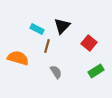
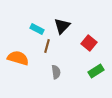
gray semicircle: rotated 24 degrees clockwise
